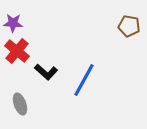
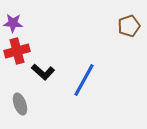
brown pentagon: rotated 30 degrees counterclockwise
red cross: rotated 35 degrees clockwise
black L-shape: moved 3 px left
